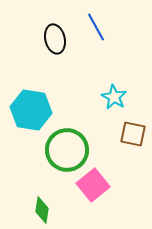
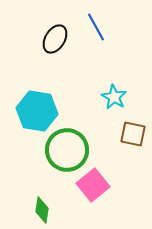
black ellipse: rotated 44 degrees clockwise
cyan hexagon: moved 6 px right, 1 px down
